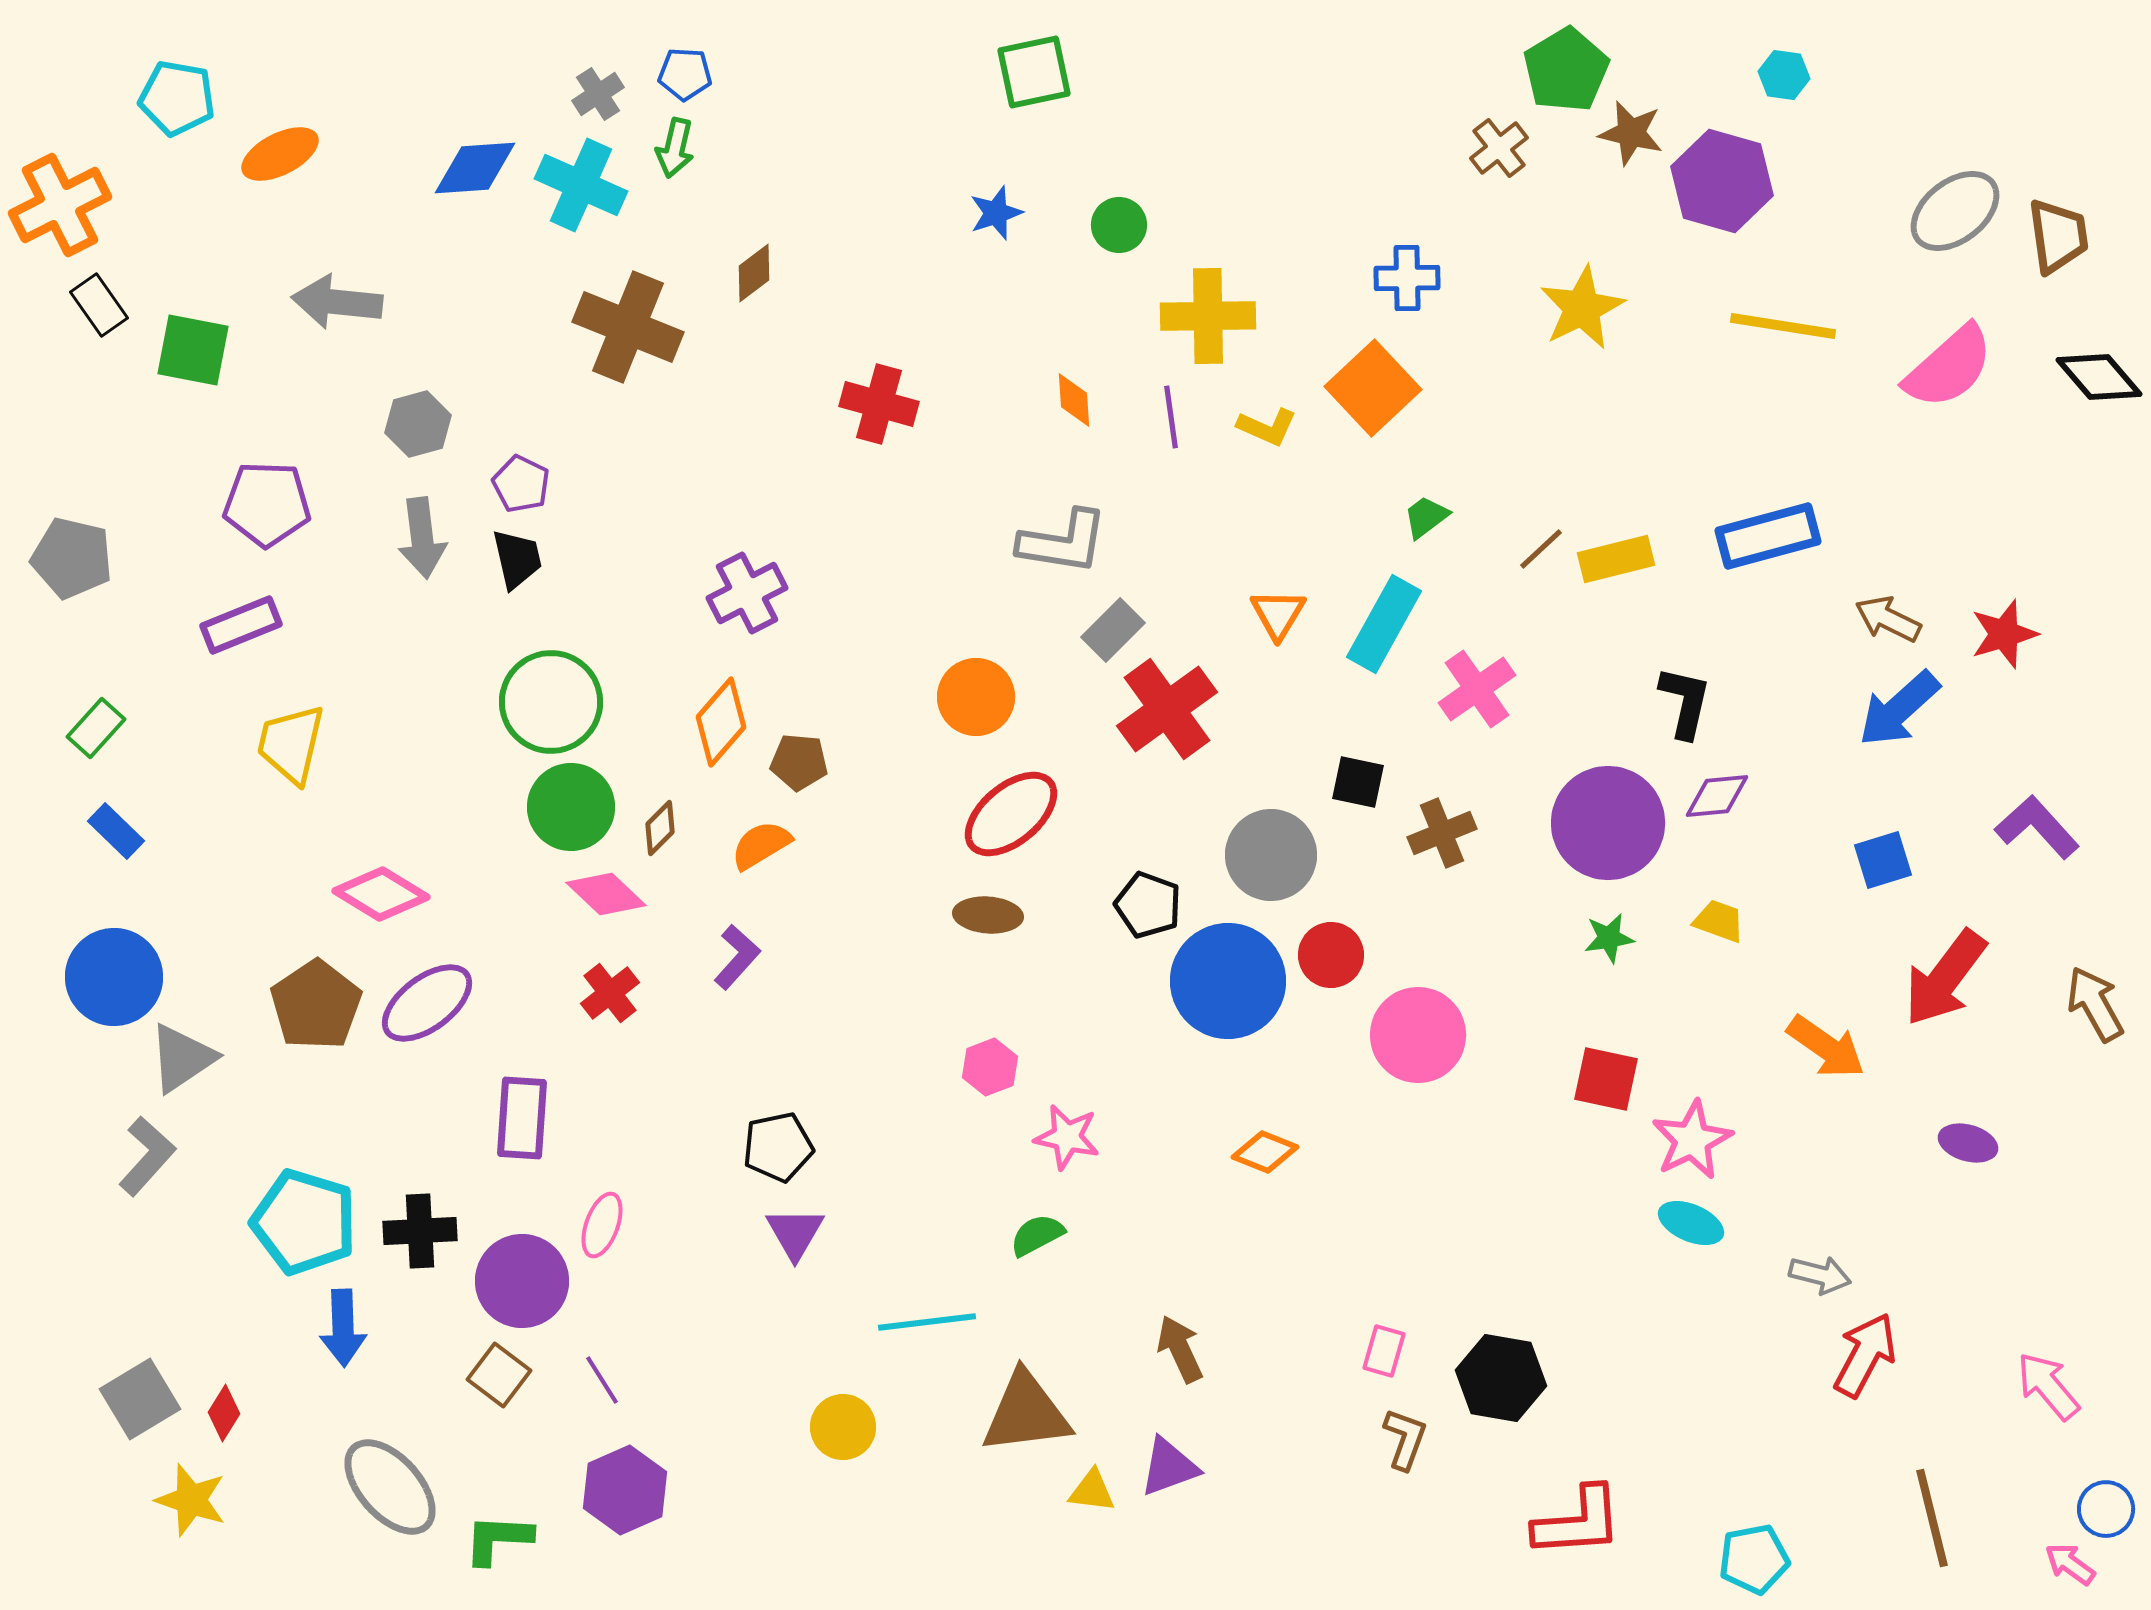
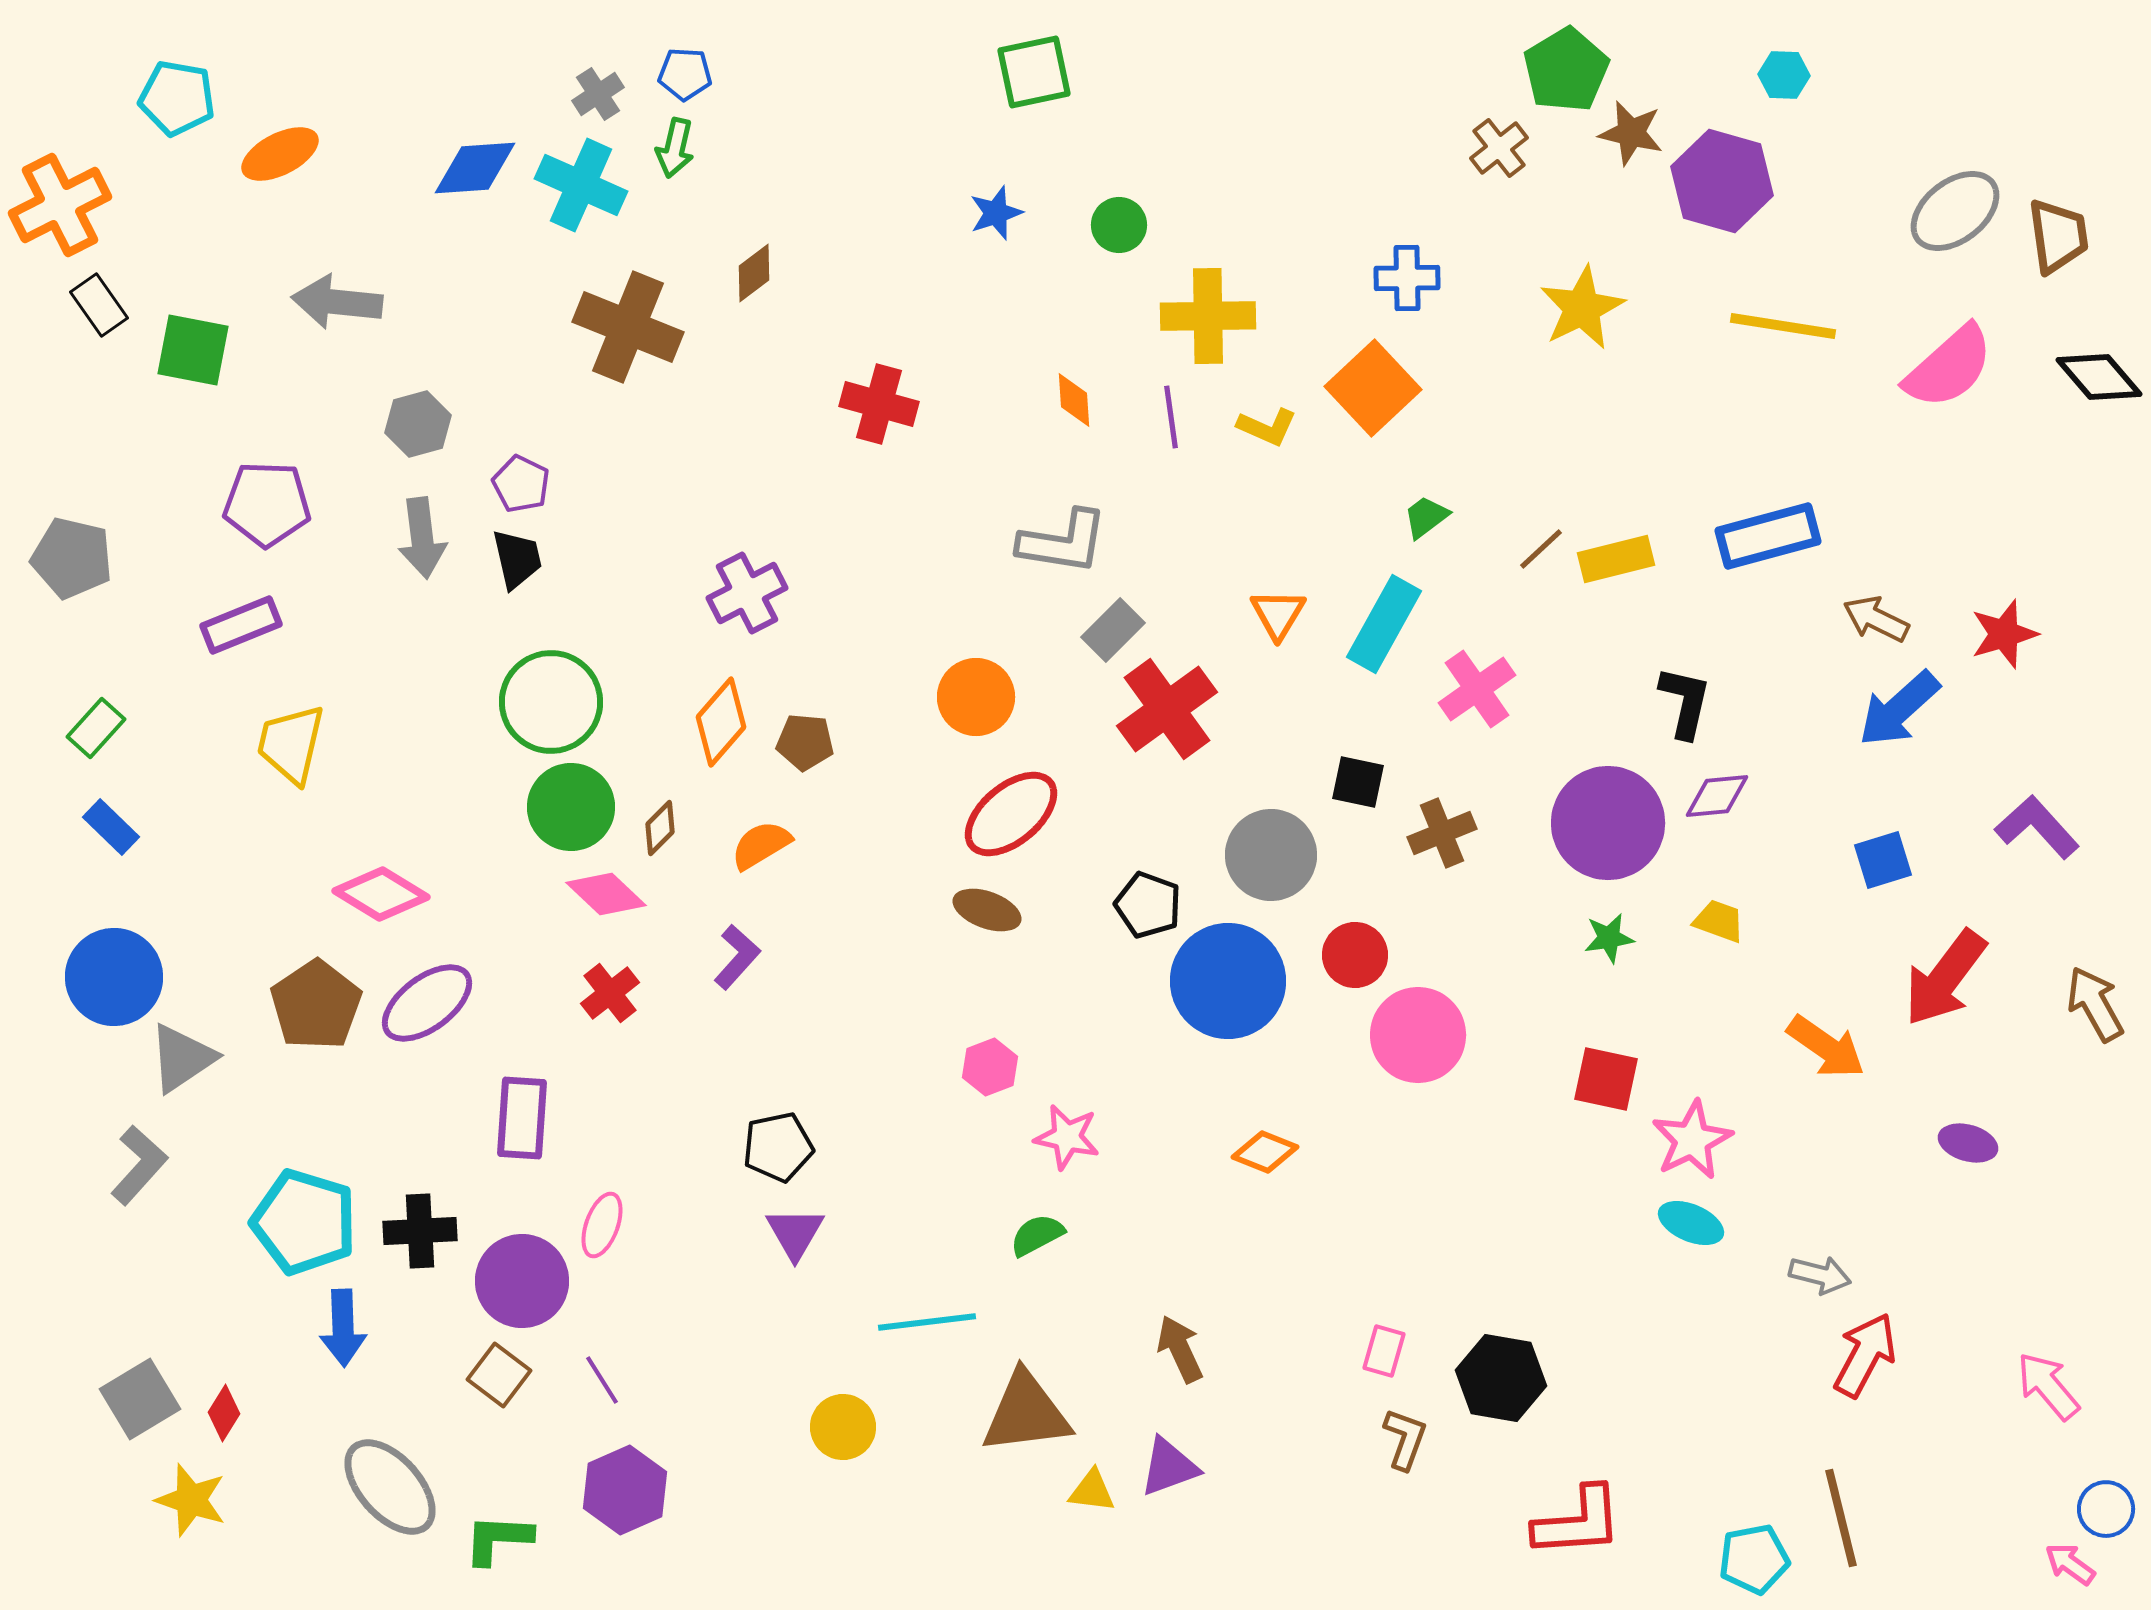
cyan hexagon at (1784, 75): rotated 6 degrees counterclockwise
brown arrow at (1888, 619): moved 12 px left
brown pentagon at (799, 762): moved 6 px right, 20 px up
blue rectangle at (116, 831): moved 5 px left, 4 px up
brown ellipse at (988, 915): moved 1 px left, 5 px up; rotated 16 degrees clockwise
red circle at (1331, 955): moved 24 px right
gray L-shape at (147, 1156): moved 8 px left, 9 px down
brown line at (1932, 1518): moved 91 px left
